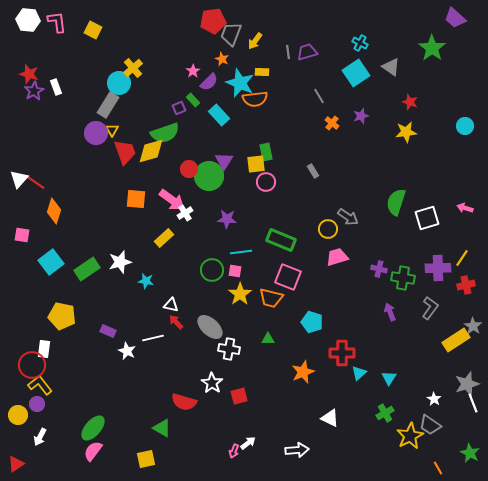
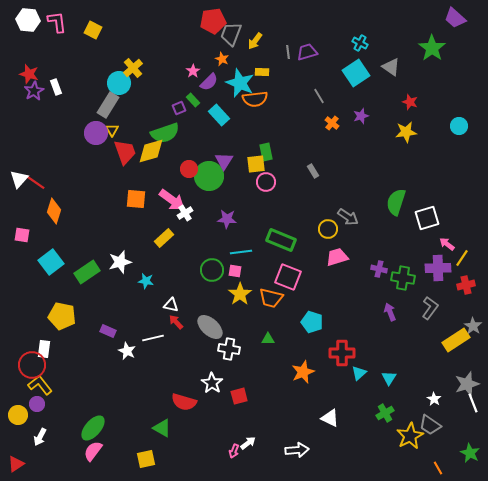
cyan circle at (465, 126): moved 6 px left
pink arrow at (465, 208): moved 18 px left, 36 px down; rotated 21 degrees clockwise
green rectangle at (87, 269): moved 3 px down
